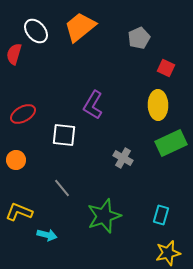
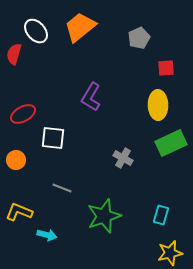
red square: rotated 30 degrees counterclockwise
purple L-shape: moved 2 px left, 8 px up
white square: moved 11 px left, 3 px down
gray line: rotated 30 degrees counterclockwise
yellow star: moved 2 px right
